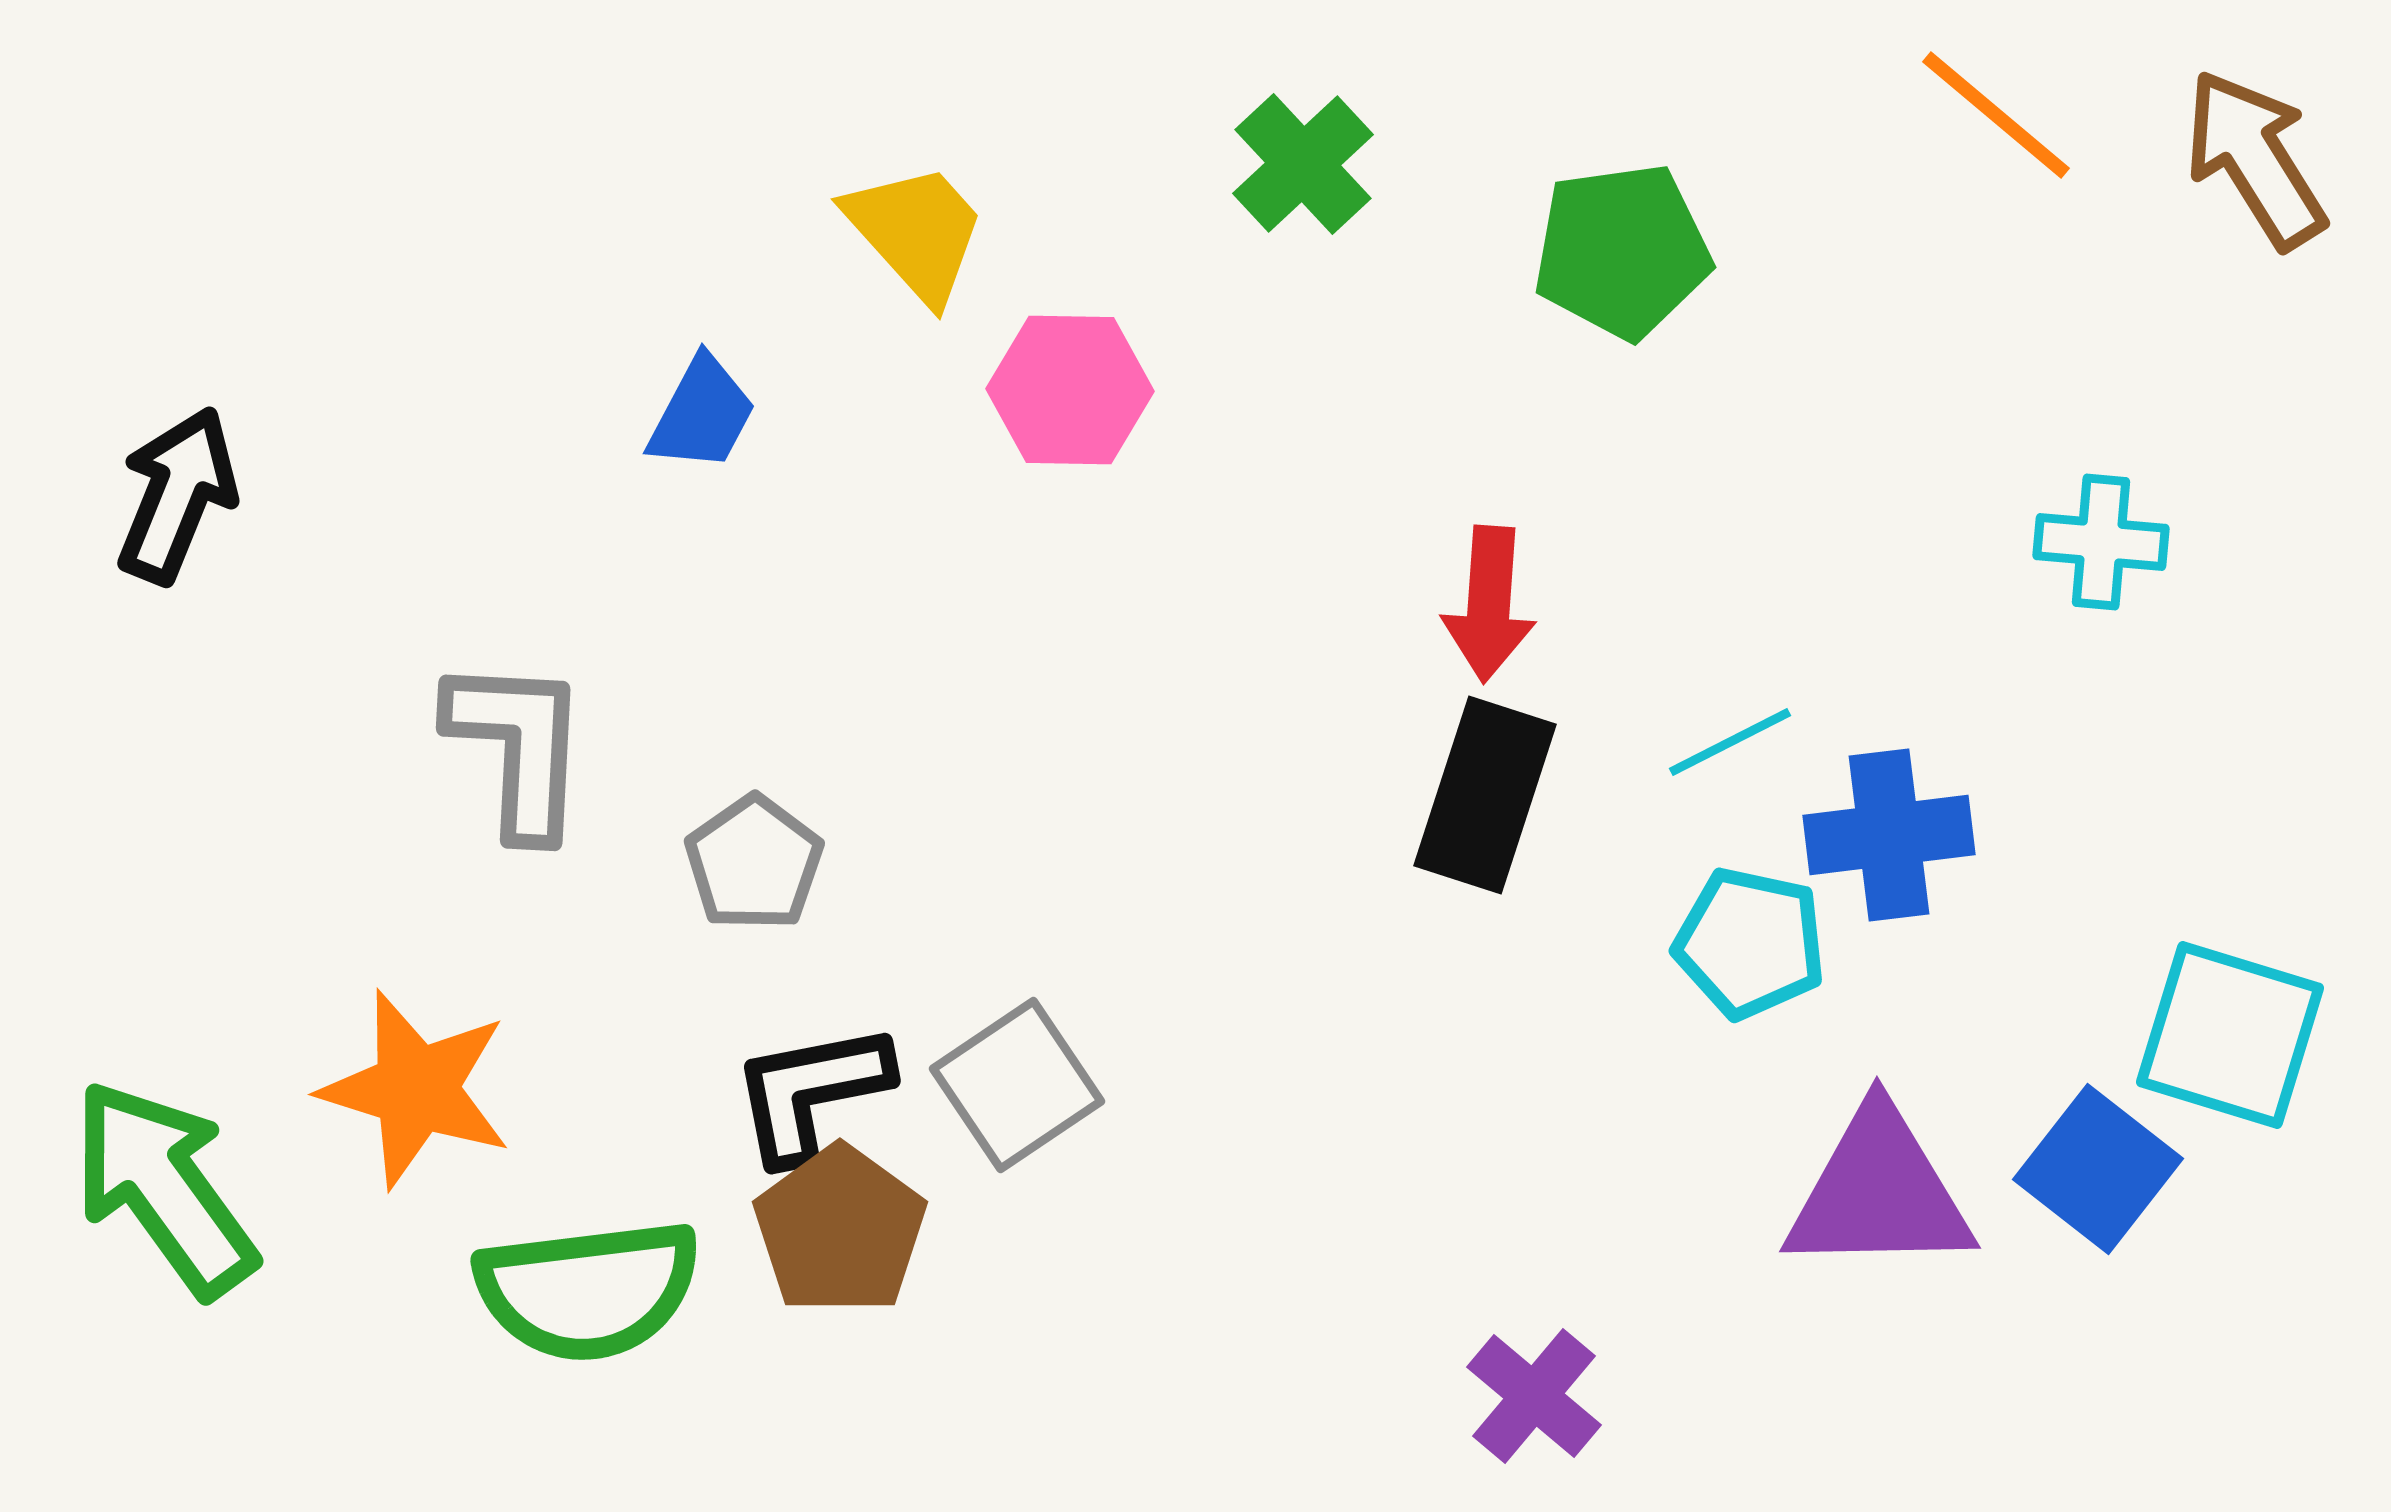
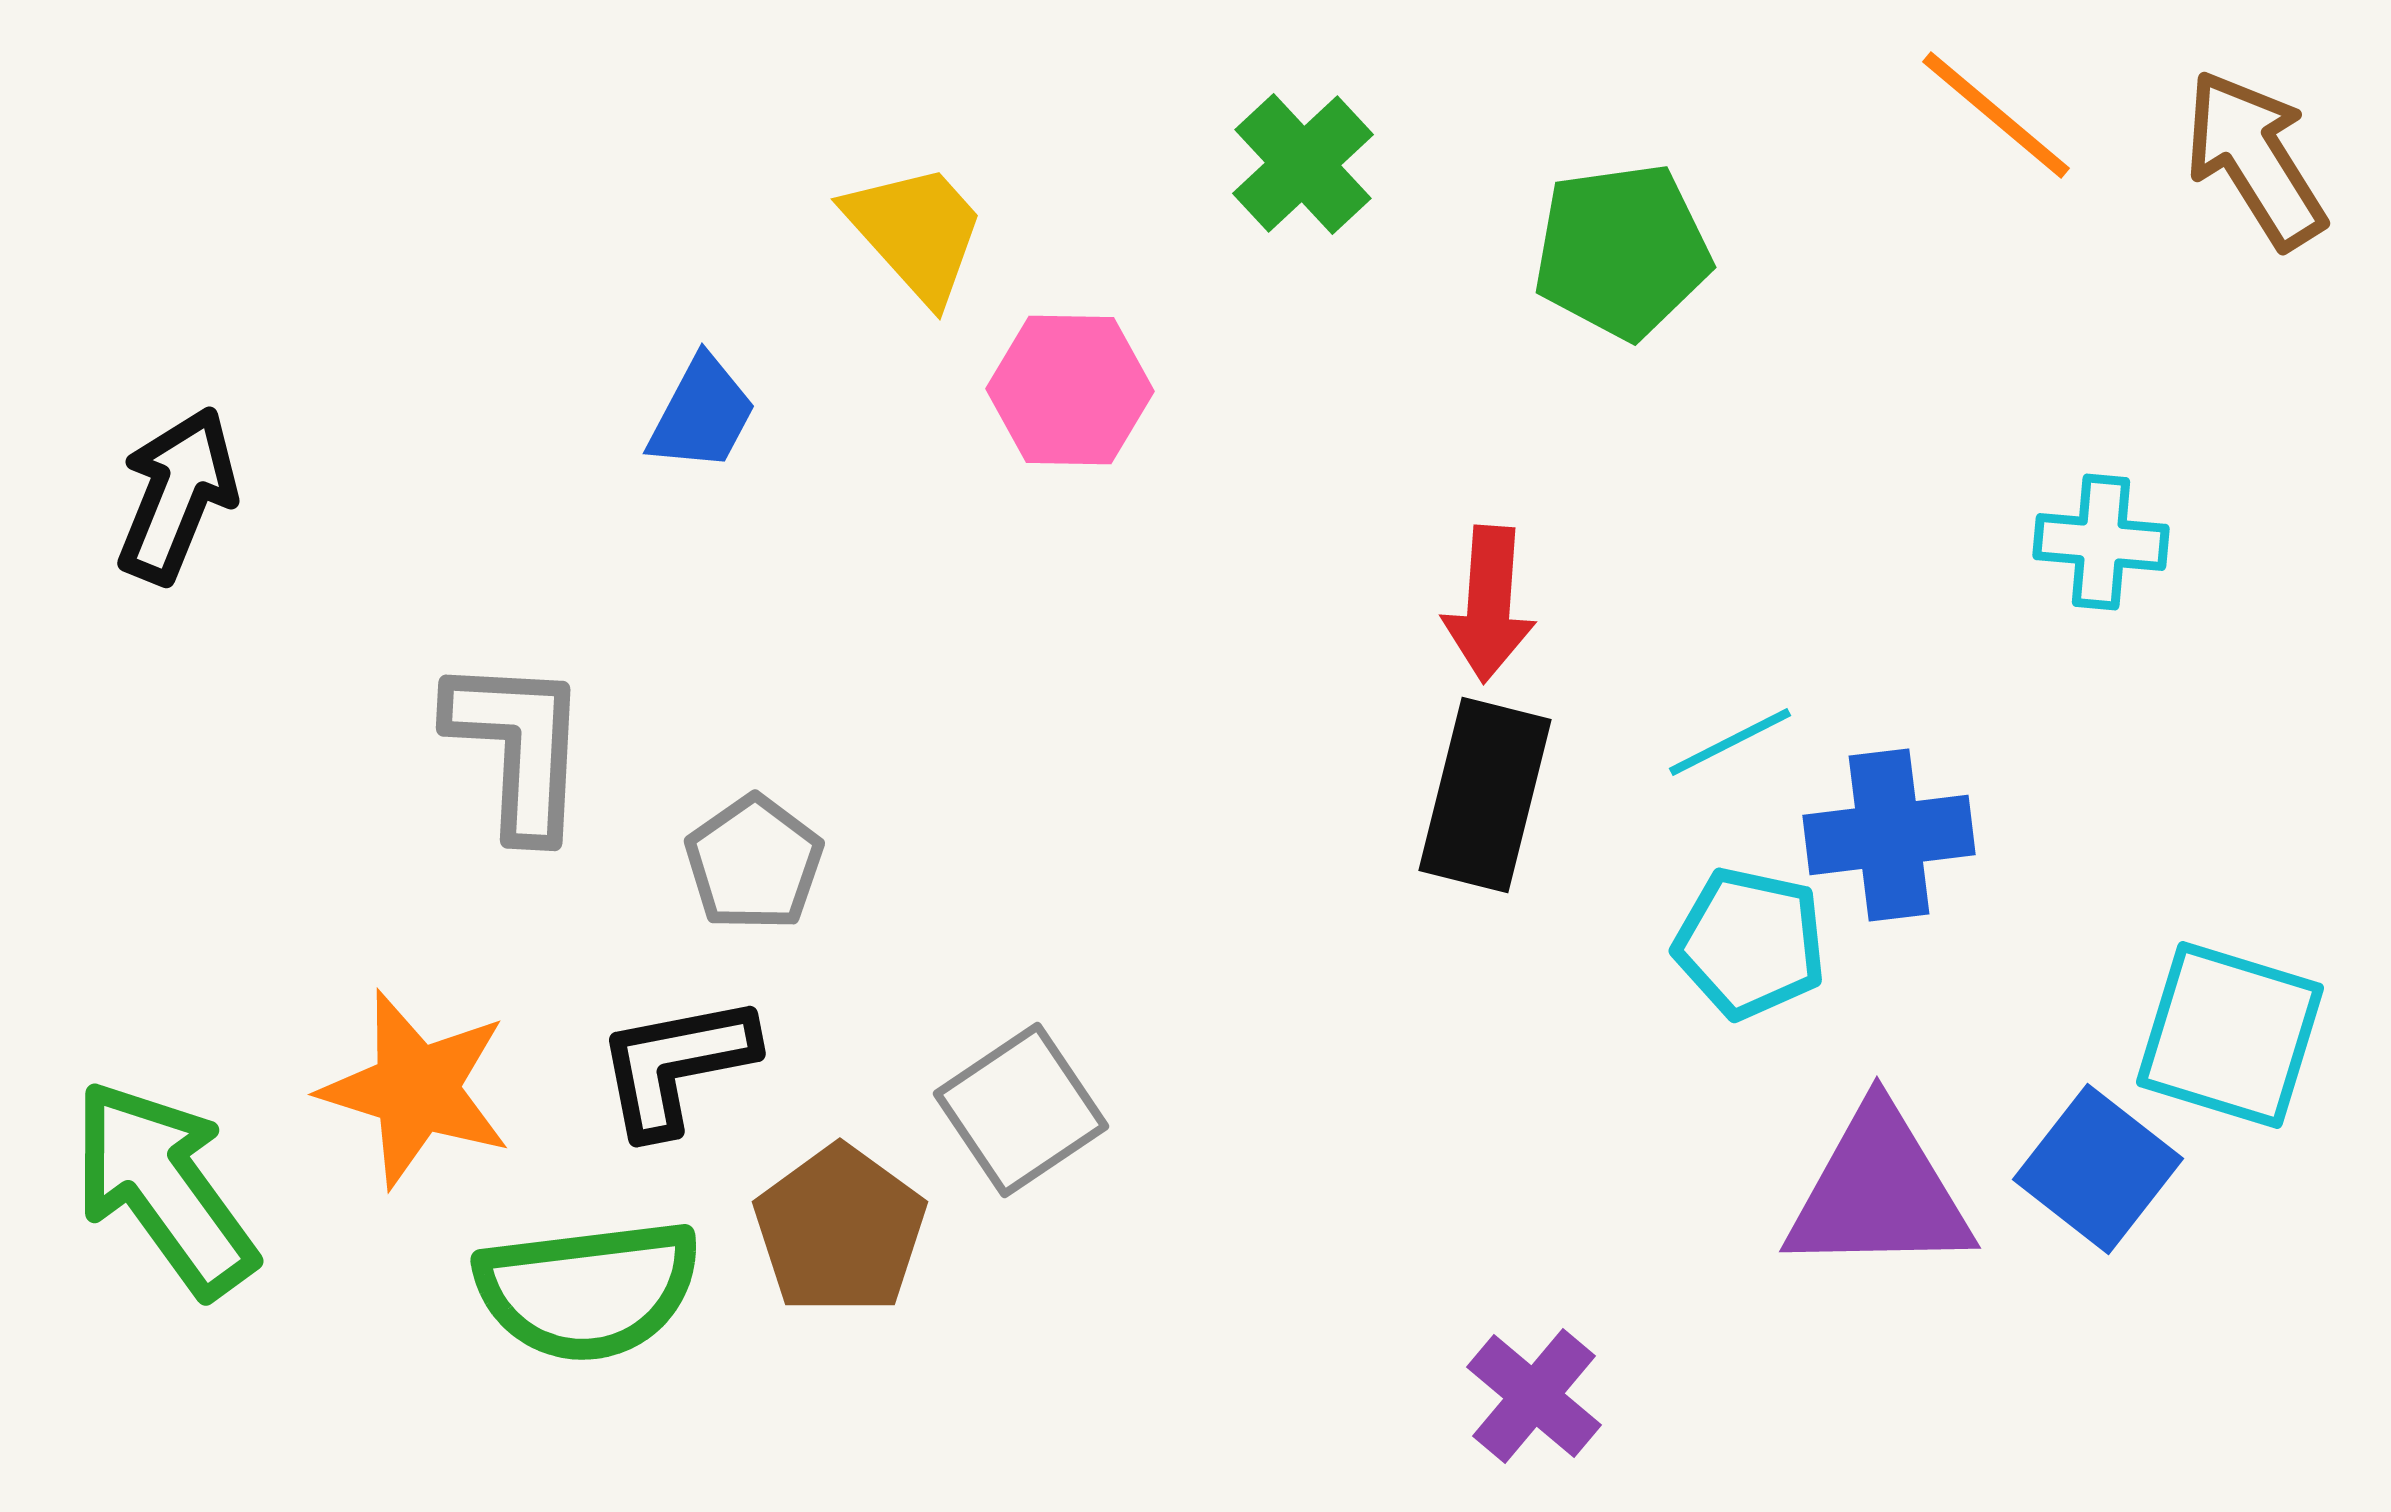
black rectangle: rotated 4 degrees counterclockwise
gray square: moved 4 px right, 25 px down
black L-shape: moved 135 px left, 27 px up
